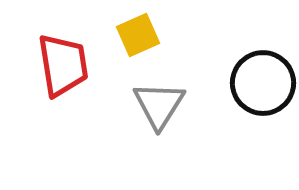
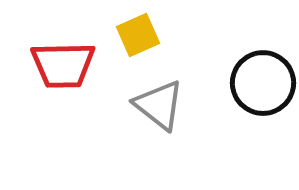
red trapezoid: rotated 98 degrees clockwise
gray triangle: rotated 24 degrees counterclockwise
